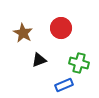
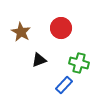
brown star: moved 2 px left, 1 px up
blue rectangle: rotated 24 degrees counterclockwise
